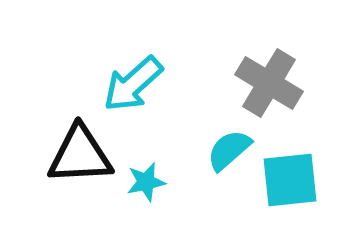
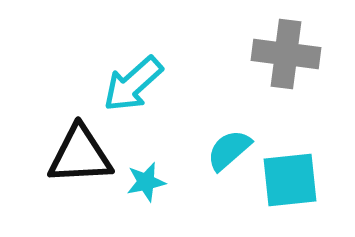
gray cross: moved 17 px right, 29 px up; rotated 24 degrees counterclockwise
